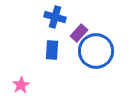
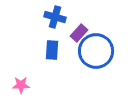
pink star: rotated 30 degrees clockwise
